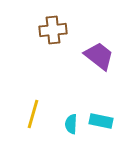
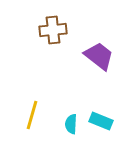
yellow line: moved 1 px left, 1 px down
cyan rectangle: rotated 10 degrees clockwise
